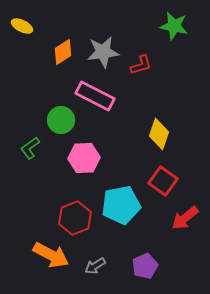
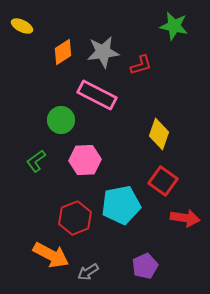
pink rectangle: moved 2 px right, 1 px up
green L-shape: moved 6 px right, 13 px down
pink hexagon: moved 1 px right, 2 px down
red arrow: rotated 132 degrees counterclockwise
gray arrow: moved 7 px left, 6 px down
